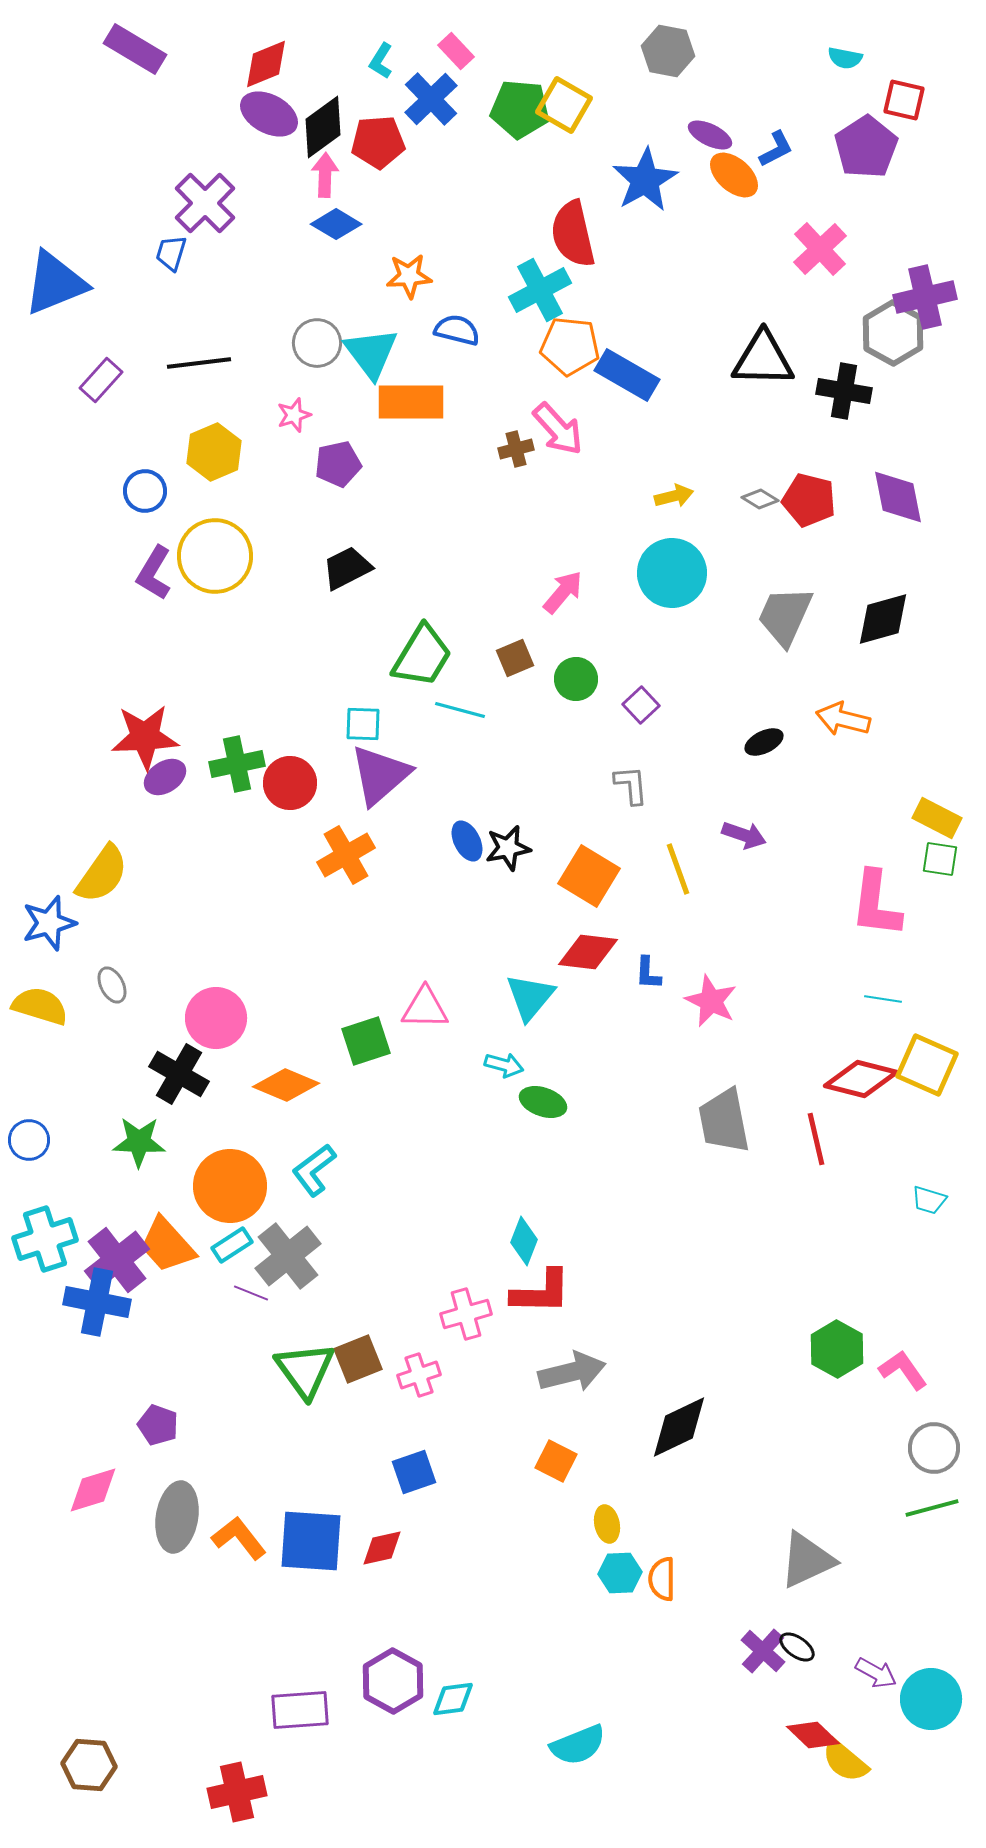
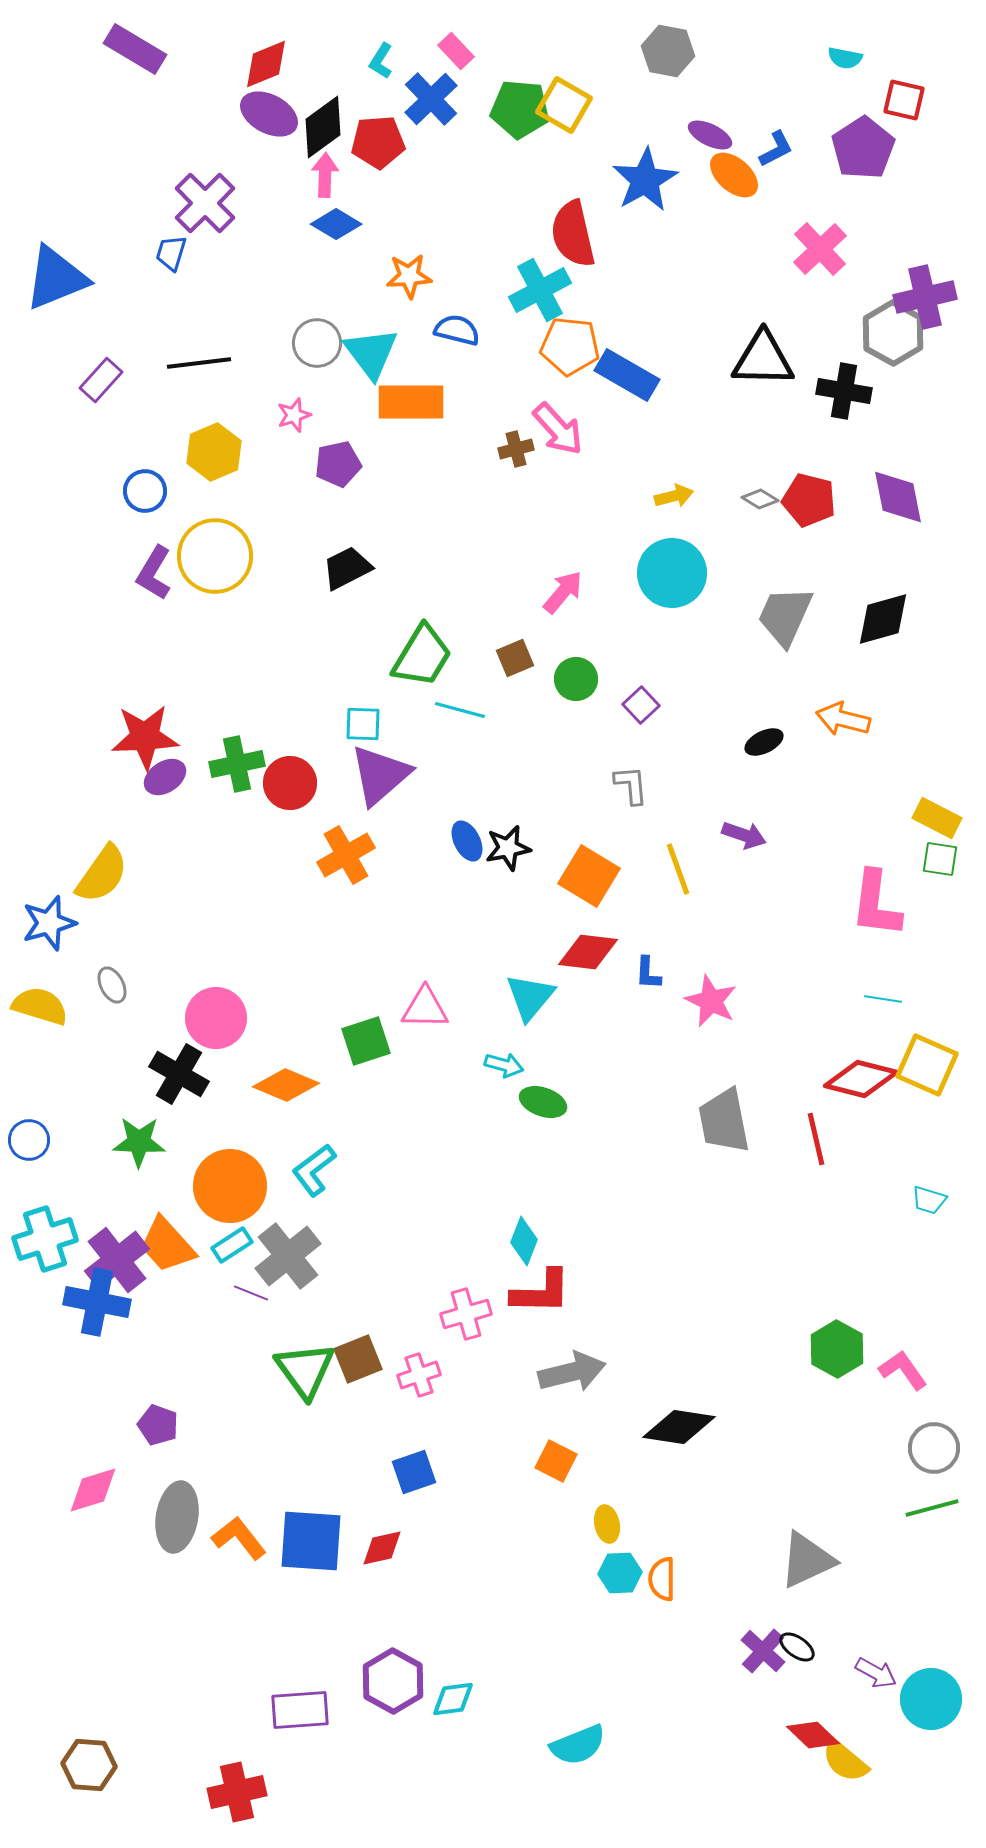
purple pentagon at (866, 147): moved 3 px left, 1 px down
blue triangle at (55, 283): moved 1 px right, 5 px up
black diamond at (679, 1427): rotated 34 degrees clockwise
